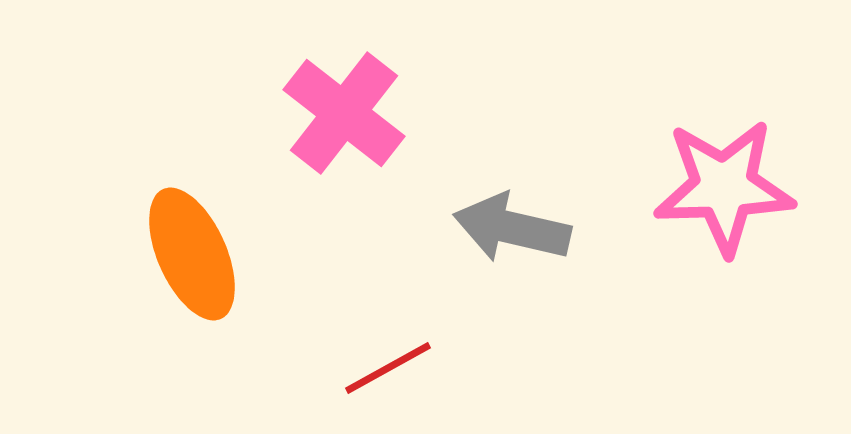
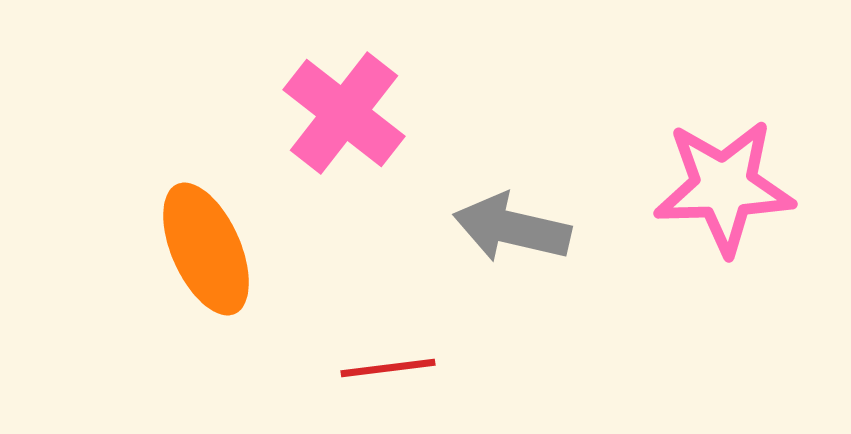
orange ellipse: moved 14 px right, 5 px up
red line: rotated 22 degrees clockwise
